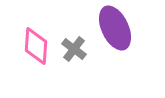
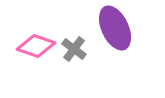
pink diamond: rotated 75 degrees counterclockwise
